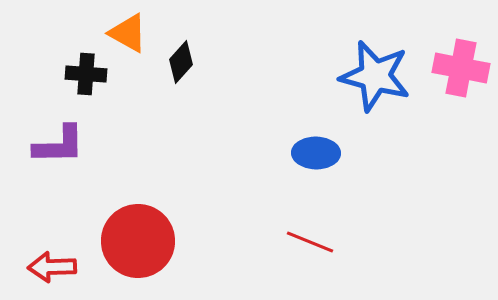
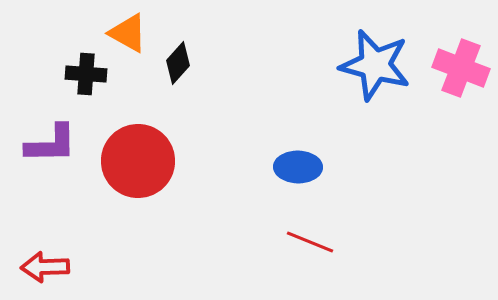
black diamond: moved 3 px left, 1 px down
pink cross: rotated 10 degrees clockwise
blue star: moved 11 px up
purple L-shape: moved 8 px left, 1 px up
blue ellipse: moved 18 px left, 14 px down
red circle: moved 80 px up
red arrow: moved 7 px left
